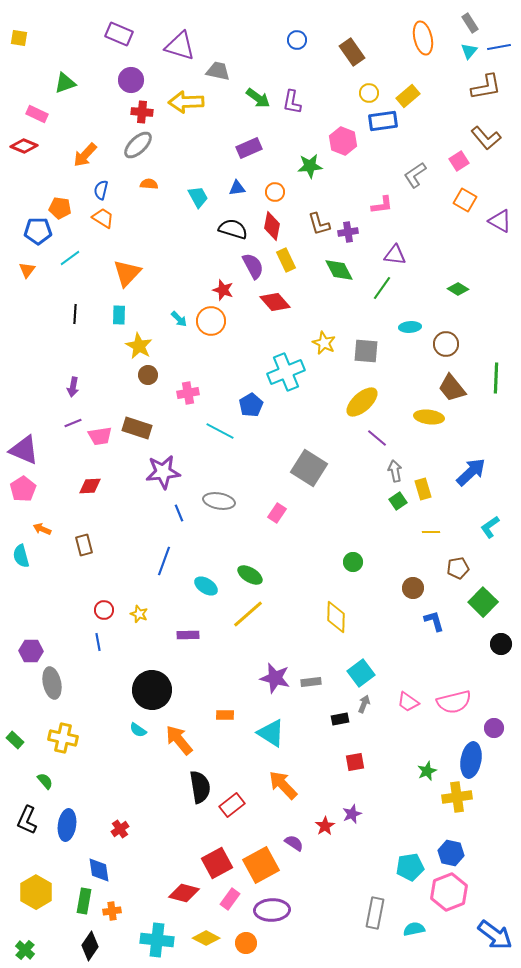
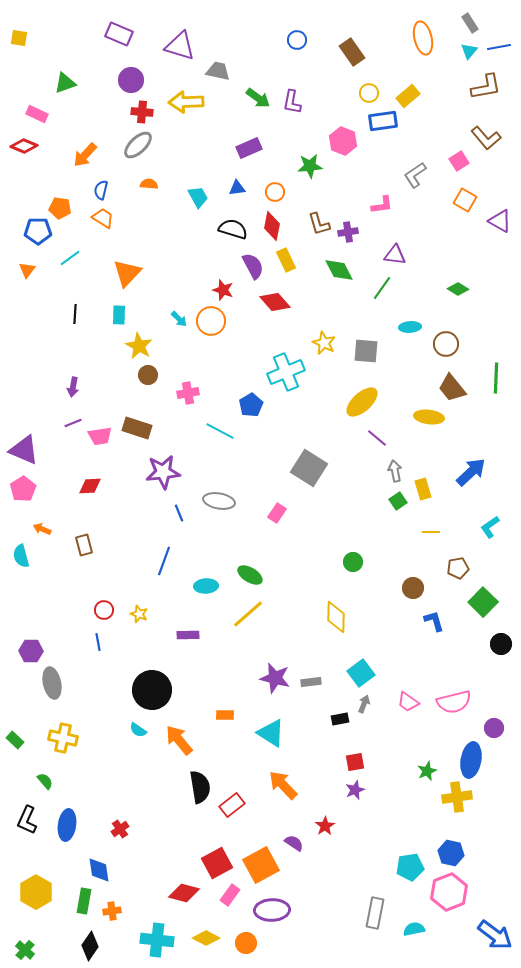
cyan ellipse at (206, 586): rotated 35 degrees counterclockwise
purple star at (352, 814): moved 3 px right, 24 px up
pink rectangle at (230, 899): moved 4 px up
